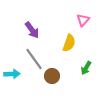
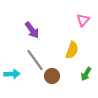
yellow semicircle: moved 3 px right, 7 px down
gray line: moved 1 px right, 1 px down
green arrow: moved 6 px down
